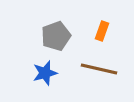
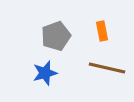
orange rectangle: rotated 30 degrees counterclockwise
brown line: moved 8 px right, 1 px up
